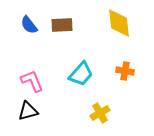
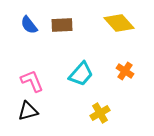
yellow diamond: rotated 36 degrees counterclockwise
orange cross: rotated 24 degrees clockwise
